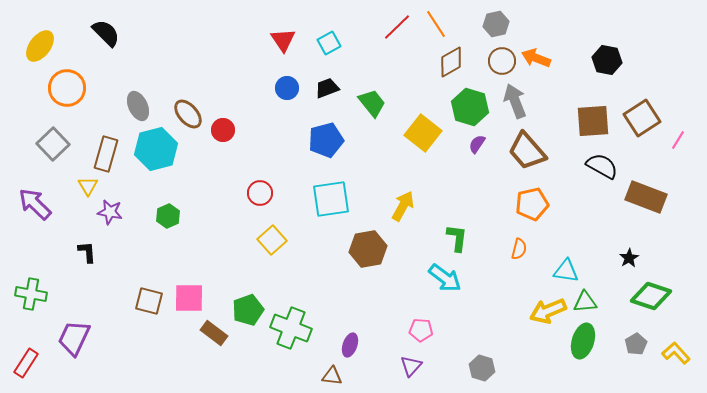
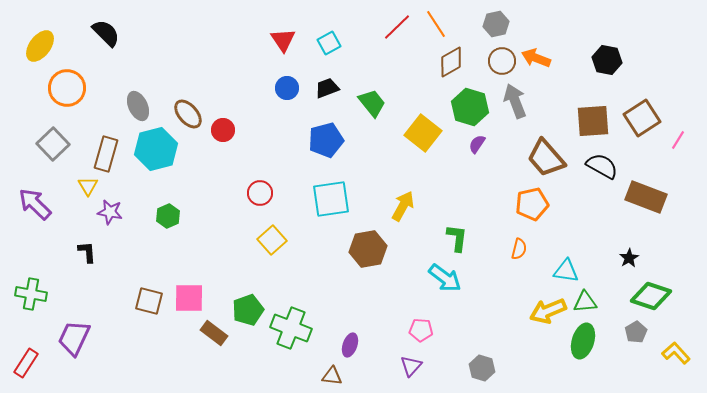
brown trapezoid at (527, 151): moved 19 px right, 7 px down
gray pentagon at (636, 344): moved 12 px up
